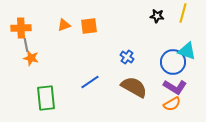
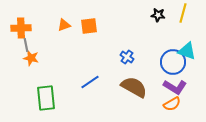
black star: moved 1 px right, 1 px up
